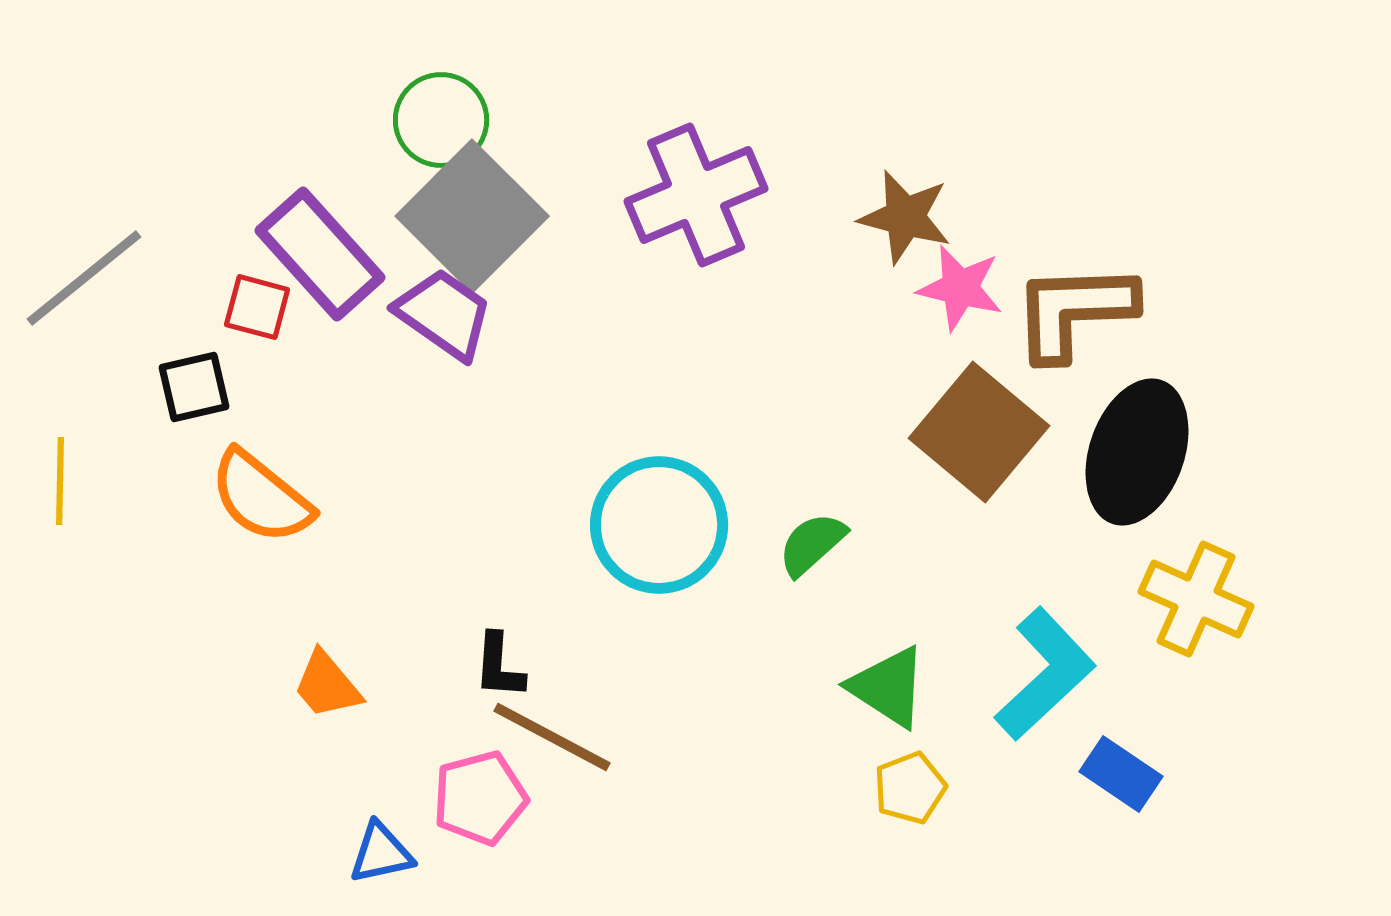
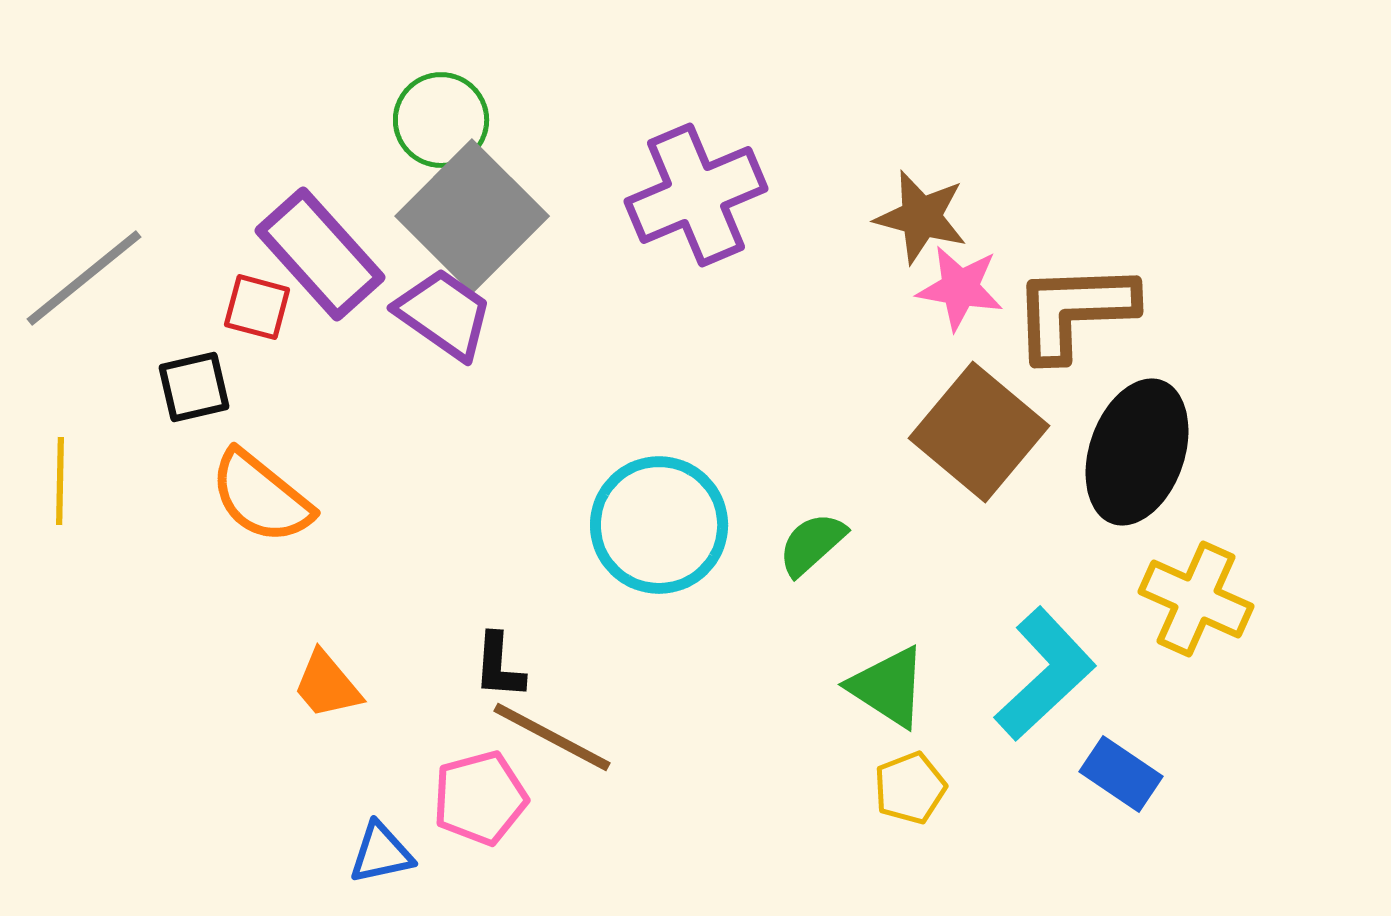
brown star: moved 16 px right
pink star: rotated 4 degrees counterclockwise
